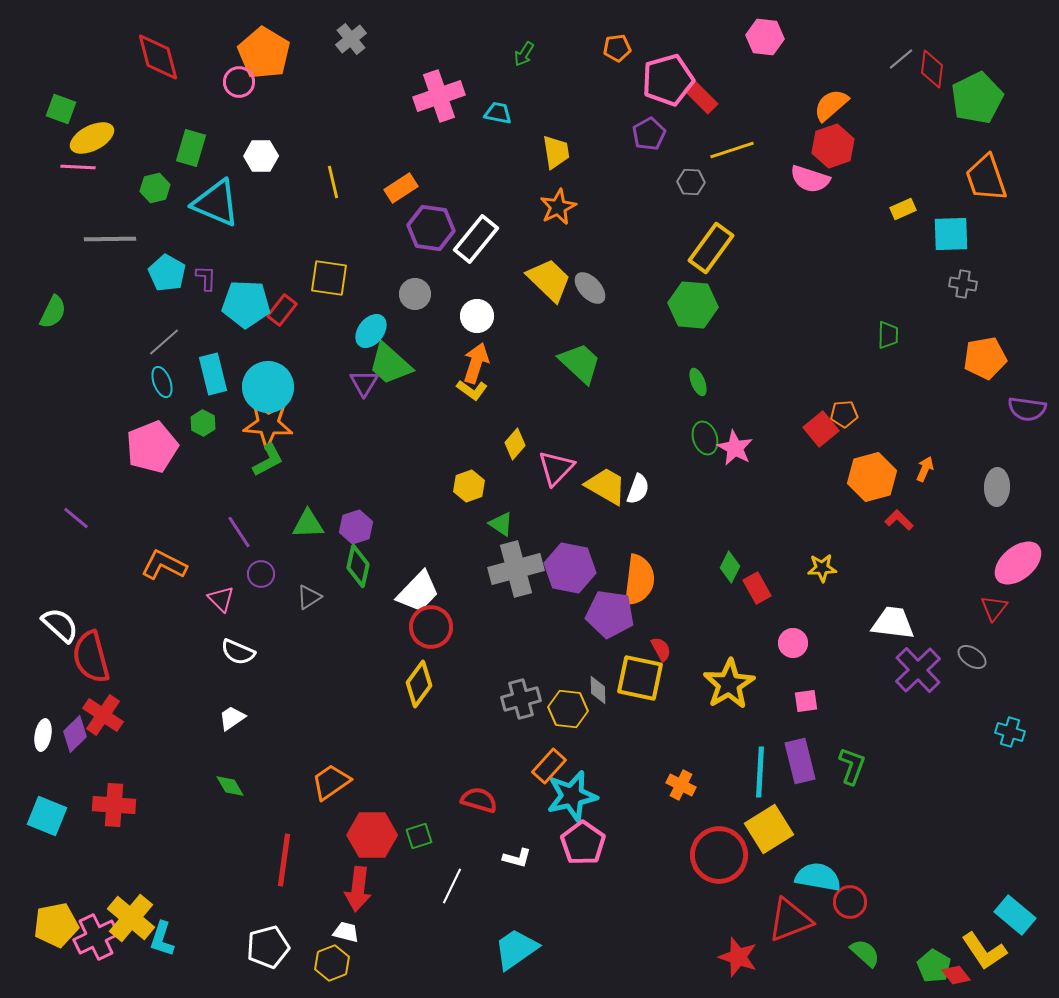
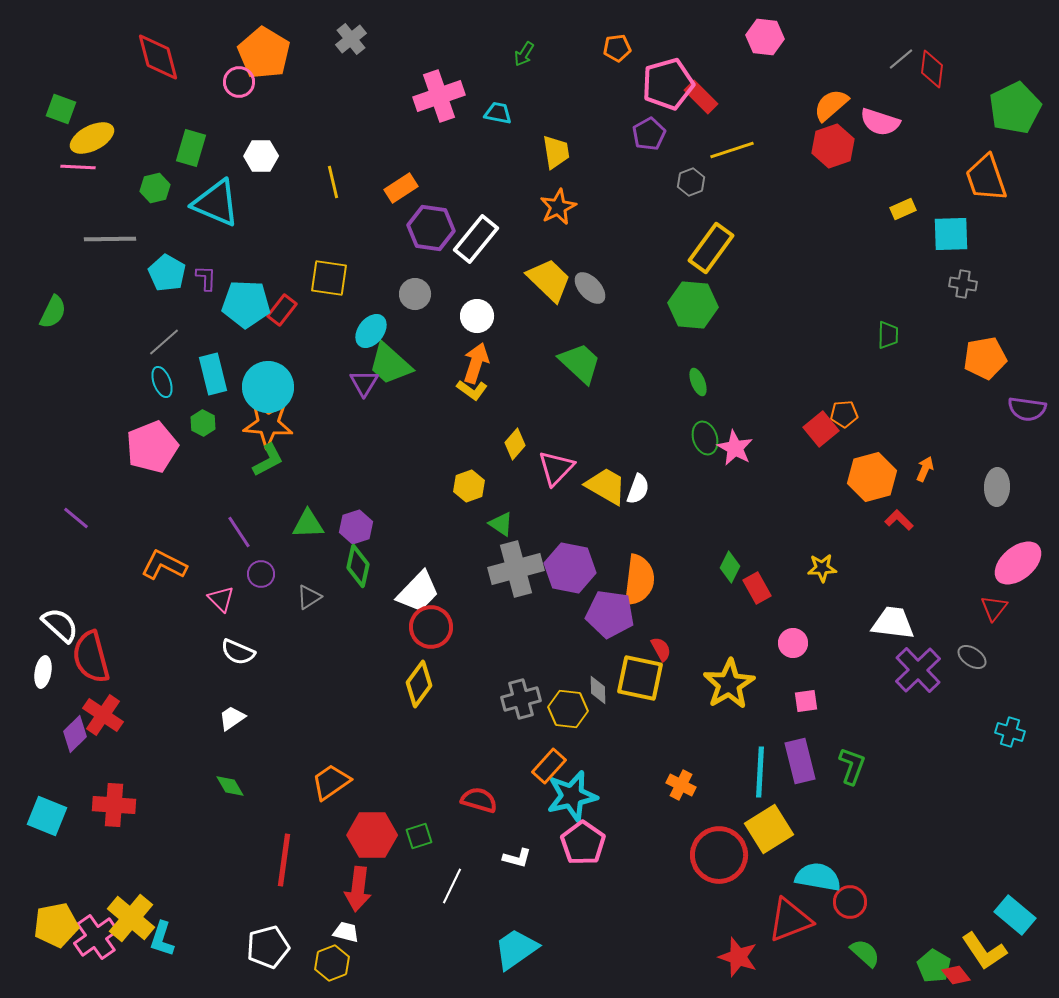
pink pentagon at (668, 80): moved 4 px down
green pentagon at (977, 98): moved 38 px right, 10 px down
pink semicircle at (810, 179): moved 70 px right, 57 px up
gray hexagon at (691, 182): rotated 24 degrees counterclockwise
white ellipse at (43, 735): moved 63 px up
pink cross at (96, 937): rotated 9 degrees counterclockwise
